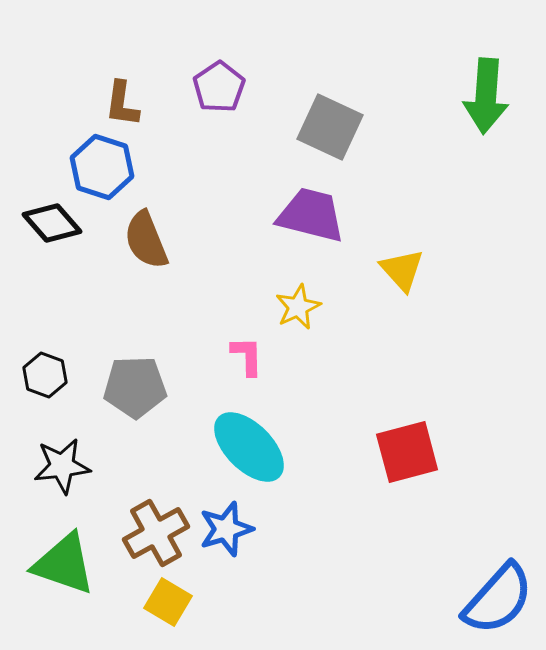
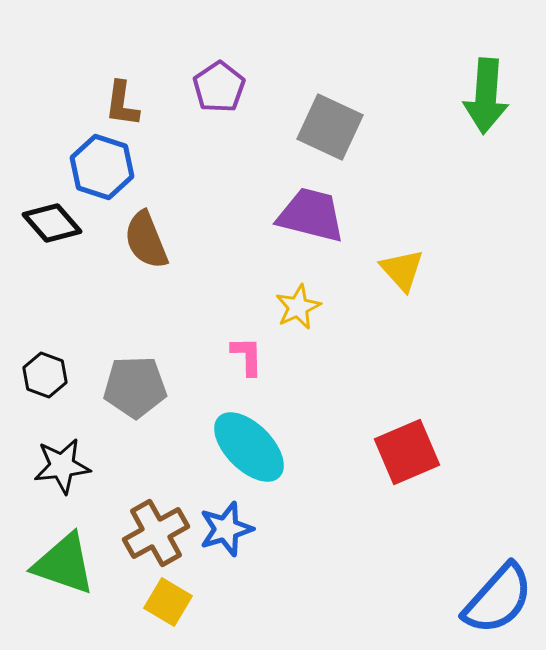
red square: rotated 8 degrees counterclockwise
